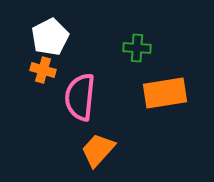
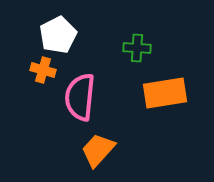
white pentagon: moved 8 px right, 2 px up
